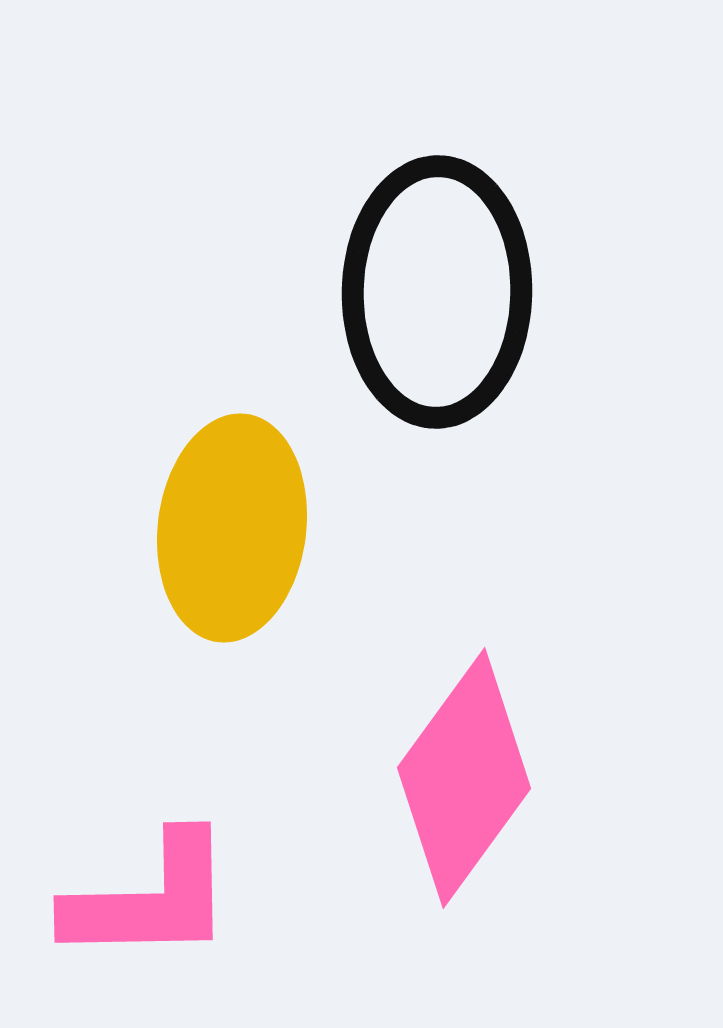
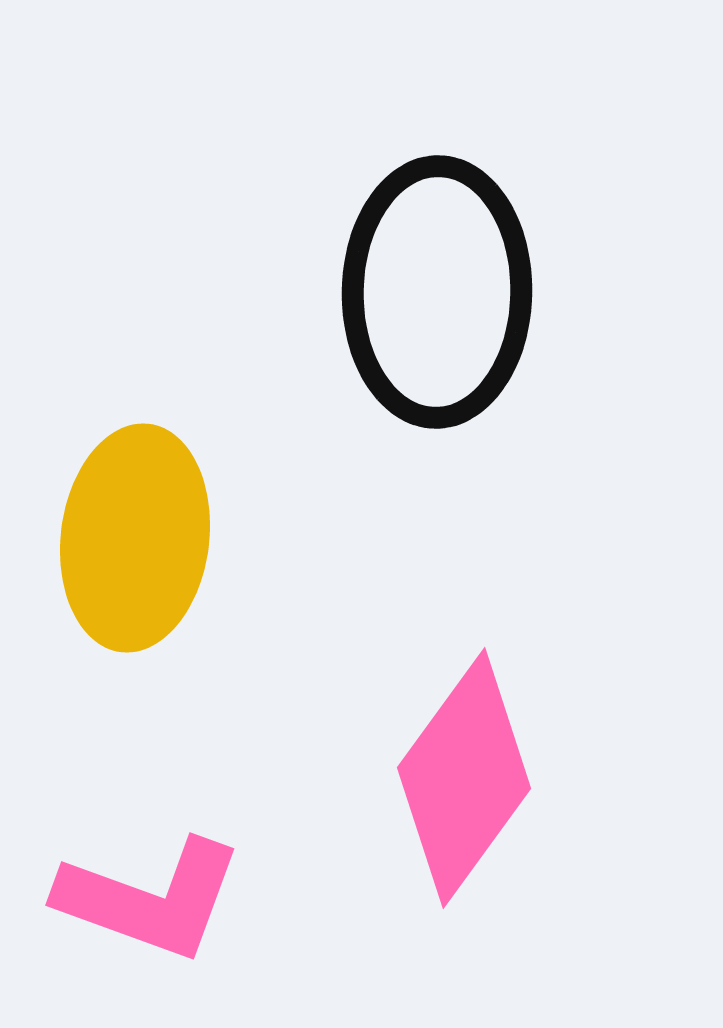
yellow ellipse: moved 97 px left, 10 px down
pink L-shape: rotated 21 degrees clockwise
